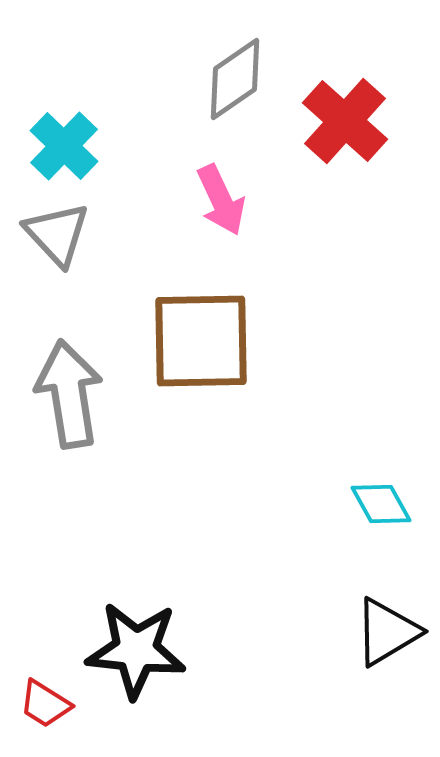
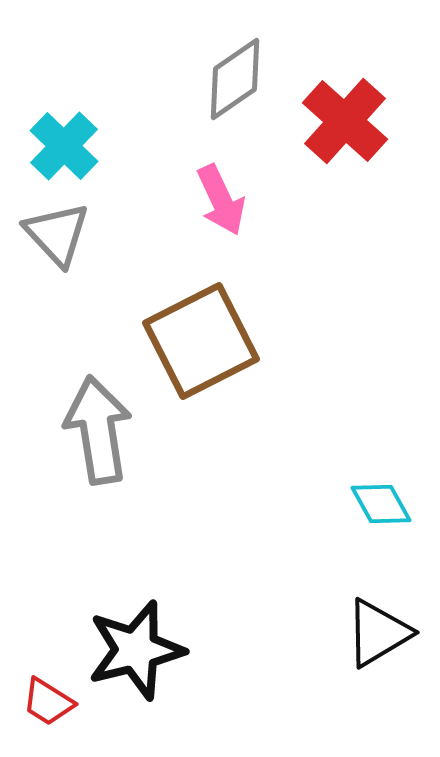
brown square: rotated 26 degrees counterclockwise
gray arrow: moved 29 px right, 36 px down
black triangle: moved 9 px left, 1 px down
black star: rotated 20 degrees counterclockwise
red trapezoid: moved 3 px right, 2 px up
